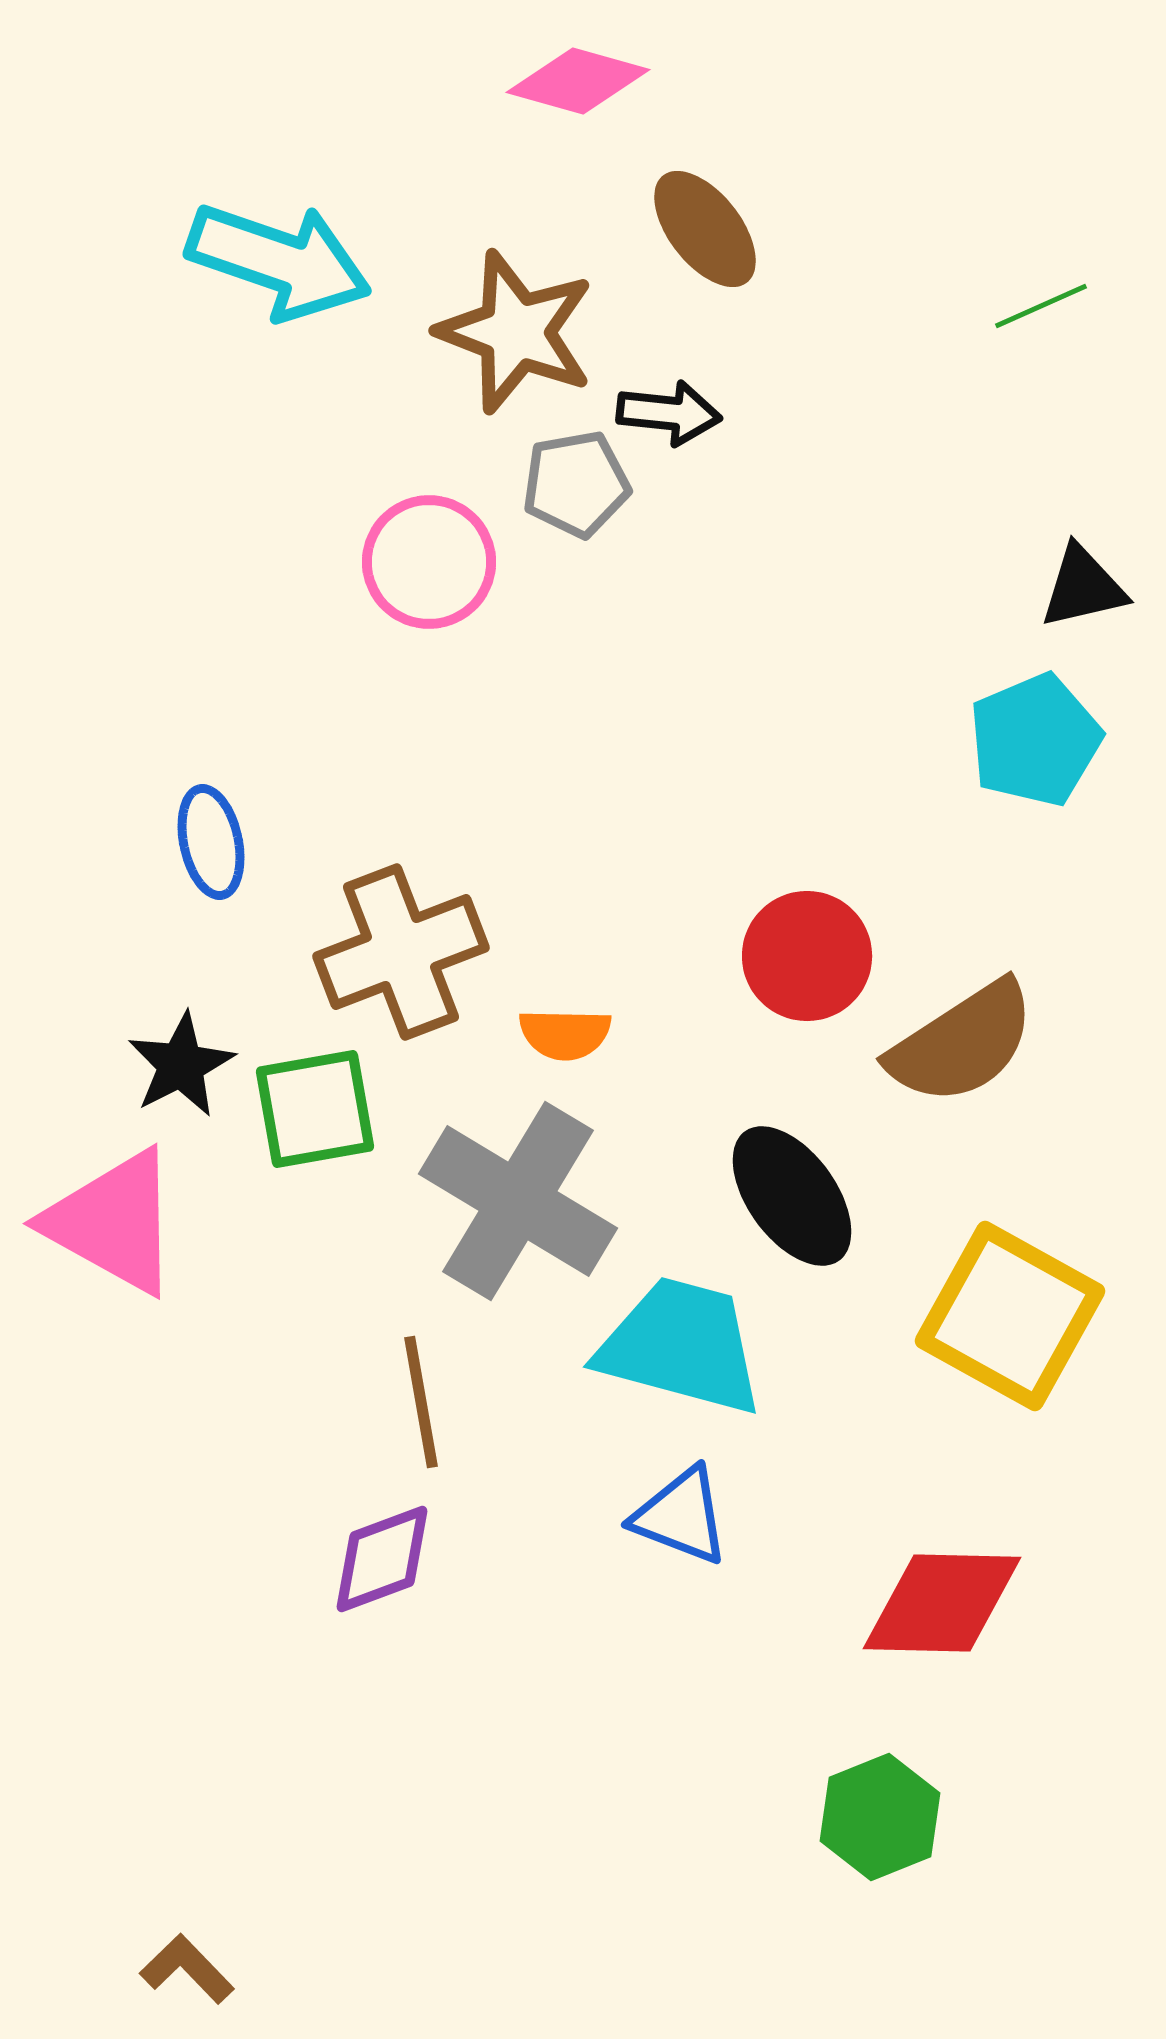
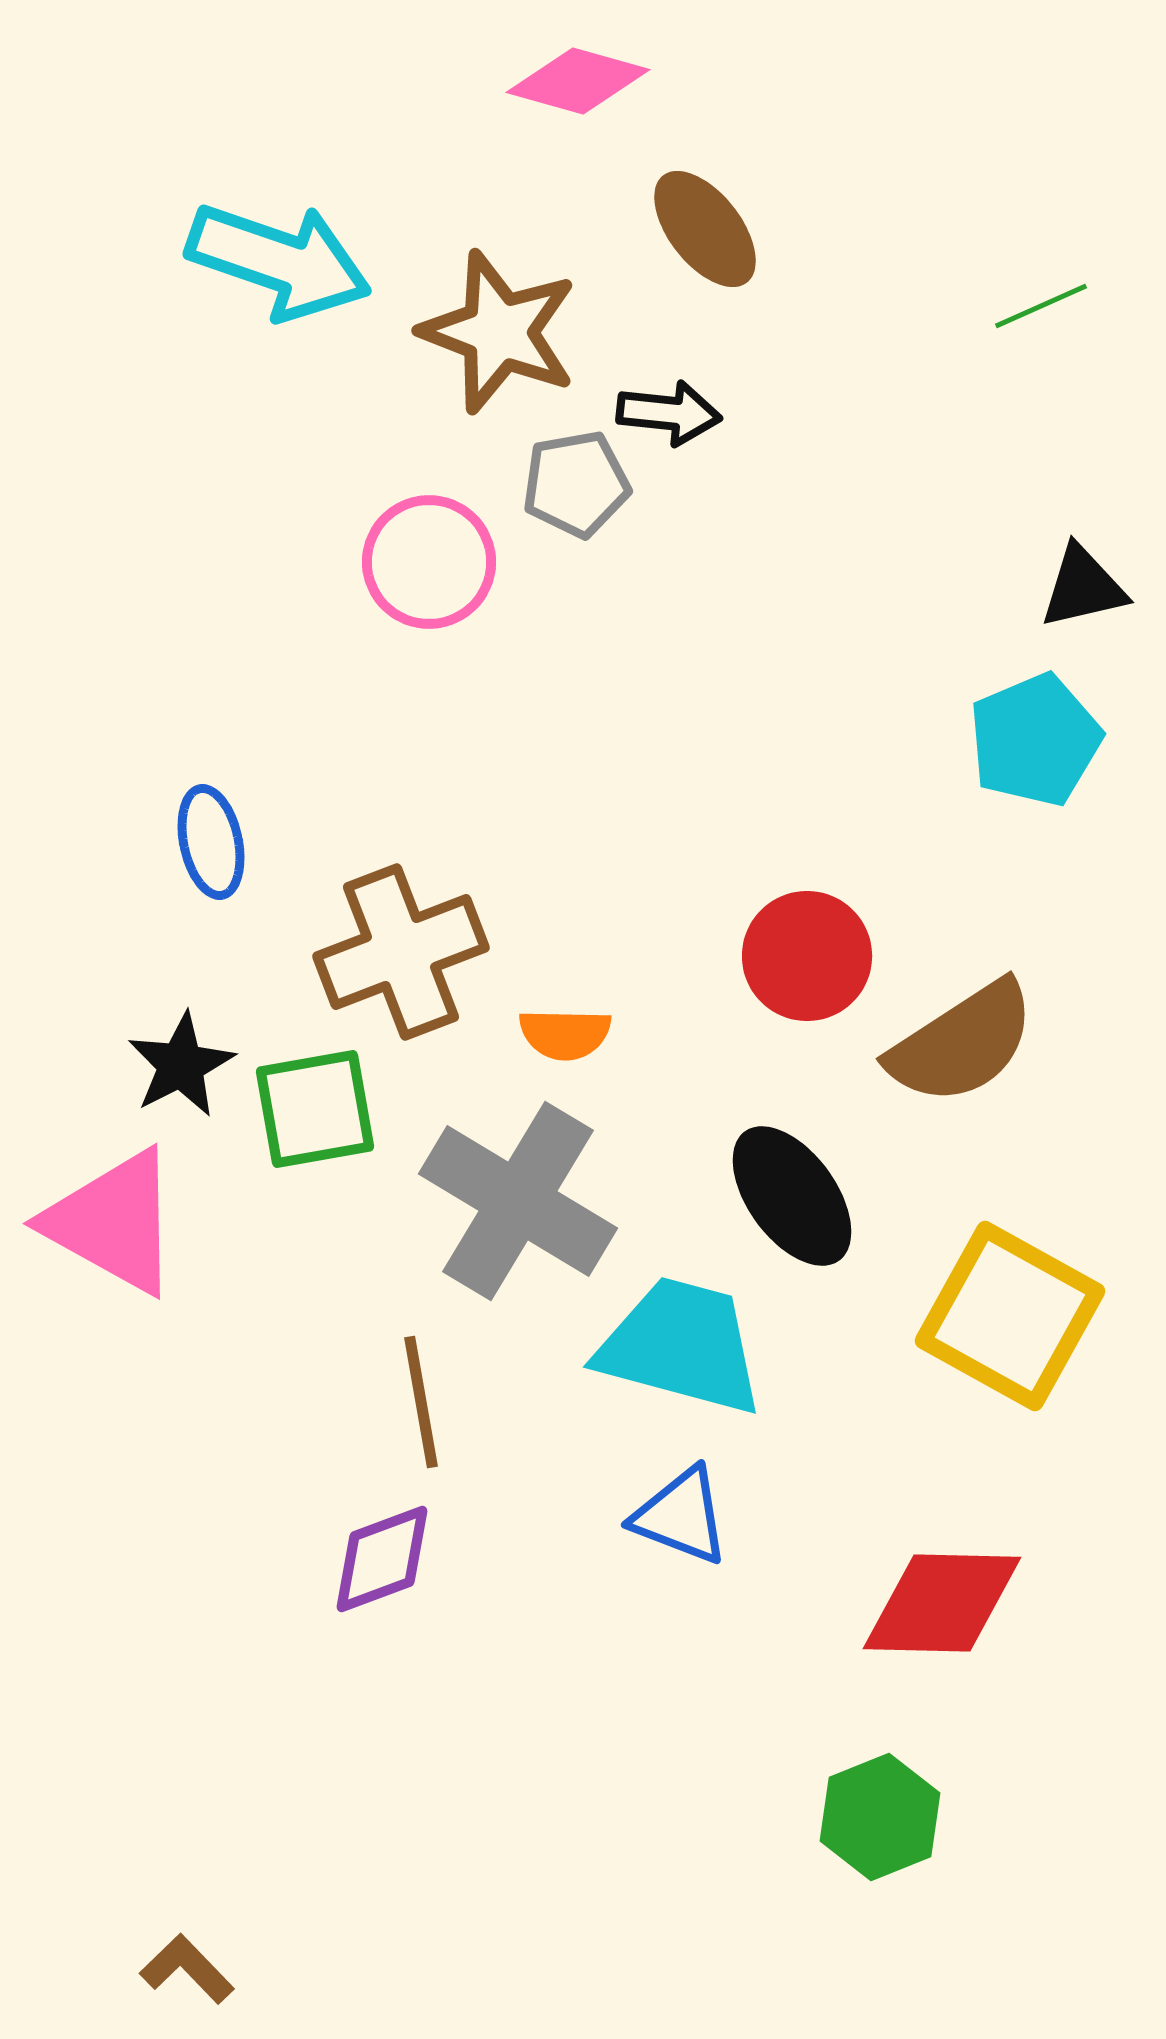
brown star: moved 17 px left
